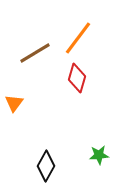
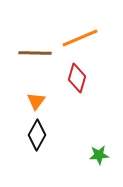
orange line: moved 2 px right; rotated 30 degrees clockwise
brown line: rotated 32 degrees clockwise
orange triangle: moved 22 px right, 2 px up
black diamond: moved 9 px left, 31 px up
